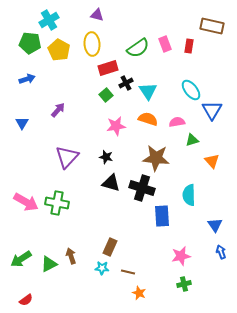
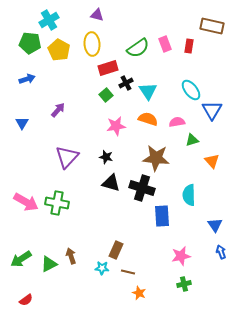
brown rectangle at (110, 247): moved 6 px right, 3 px down
